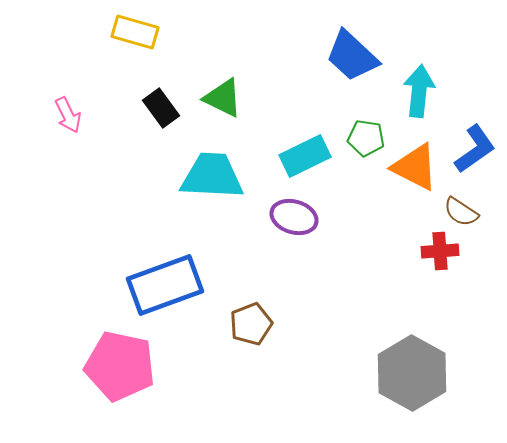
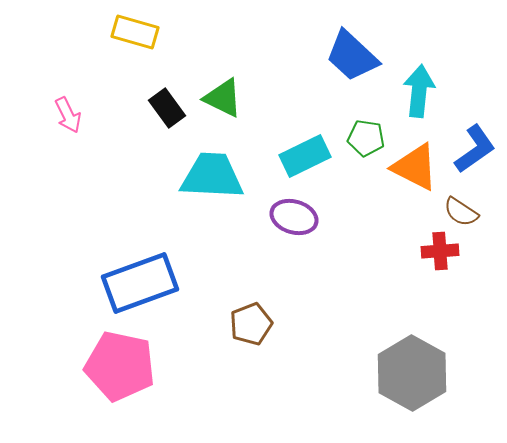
black rectangle: moved 6 px right
blue rectangle: moved 25 px left, 2 px up
